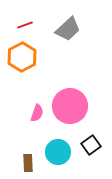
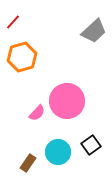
red line: moved 12 px left, 3 px up; rotated 28 degrees counterclockwise
gray trapezoid: moved 26 px right, 2 px down
orange hexagon: rotated 12 degrees clockwise
pink circle: moved 3 px left, 5 px up
pink semicircle: rotated 24 degrees clockwise
brown rectangle: rotated 36 degrees clockwise
